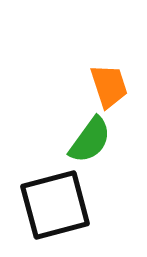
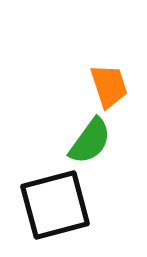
green semicircle: moved 1 px down
